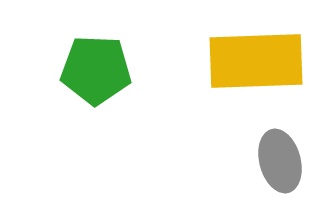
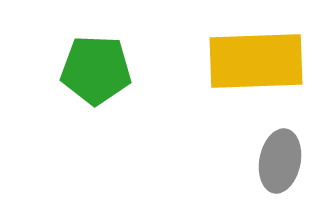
gray ellipse: rotated 26 degrees clockwise
